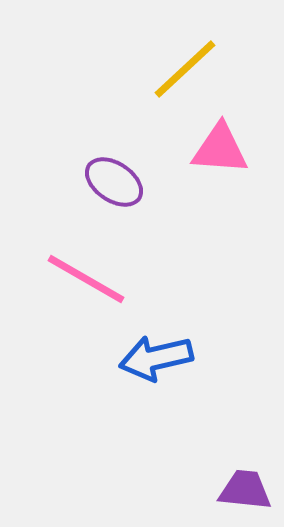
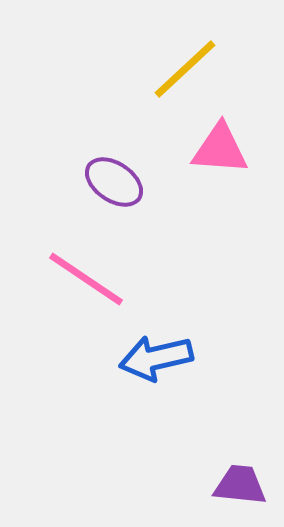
pink line: rotated 4 degrees clockwise
purple trapezoid: moved 5 px left, 5 px up
